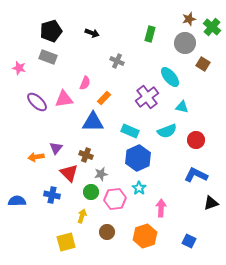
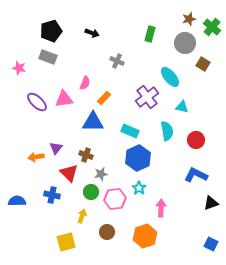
cyan semicircle: rotated 78 degrees counterclockwise
blue square: moved 22 px right, 3 px down
